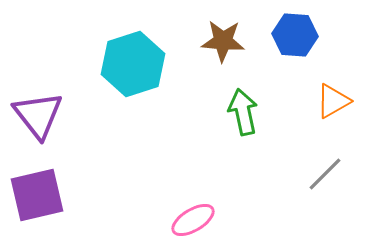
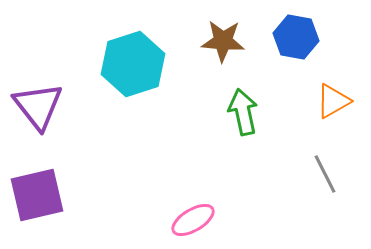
blue hexagon: moved 1 px right, 2 px down; rotated 6 degrees clockwise
purple triangle: moved 9 px up
gray line: rotated 72 degrees counterclockwise
